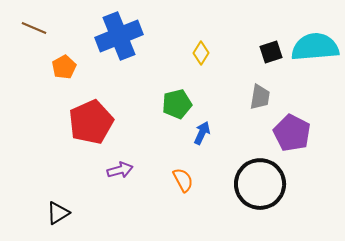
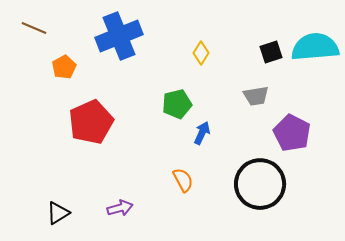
gray trapezoid: moved 4 px left, 1 px up; rotated 72 degrees clockwise
purple arrow: moved 38 px down
